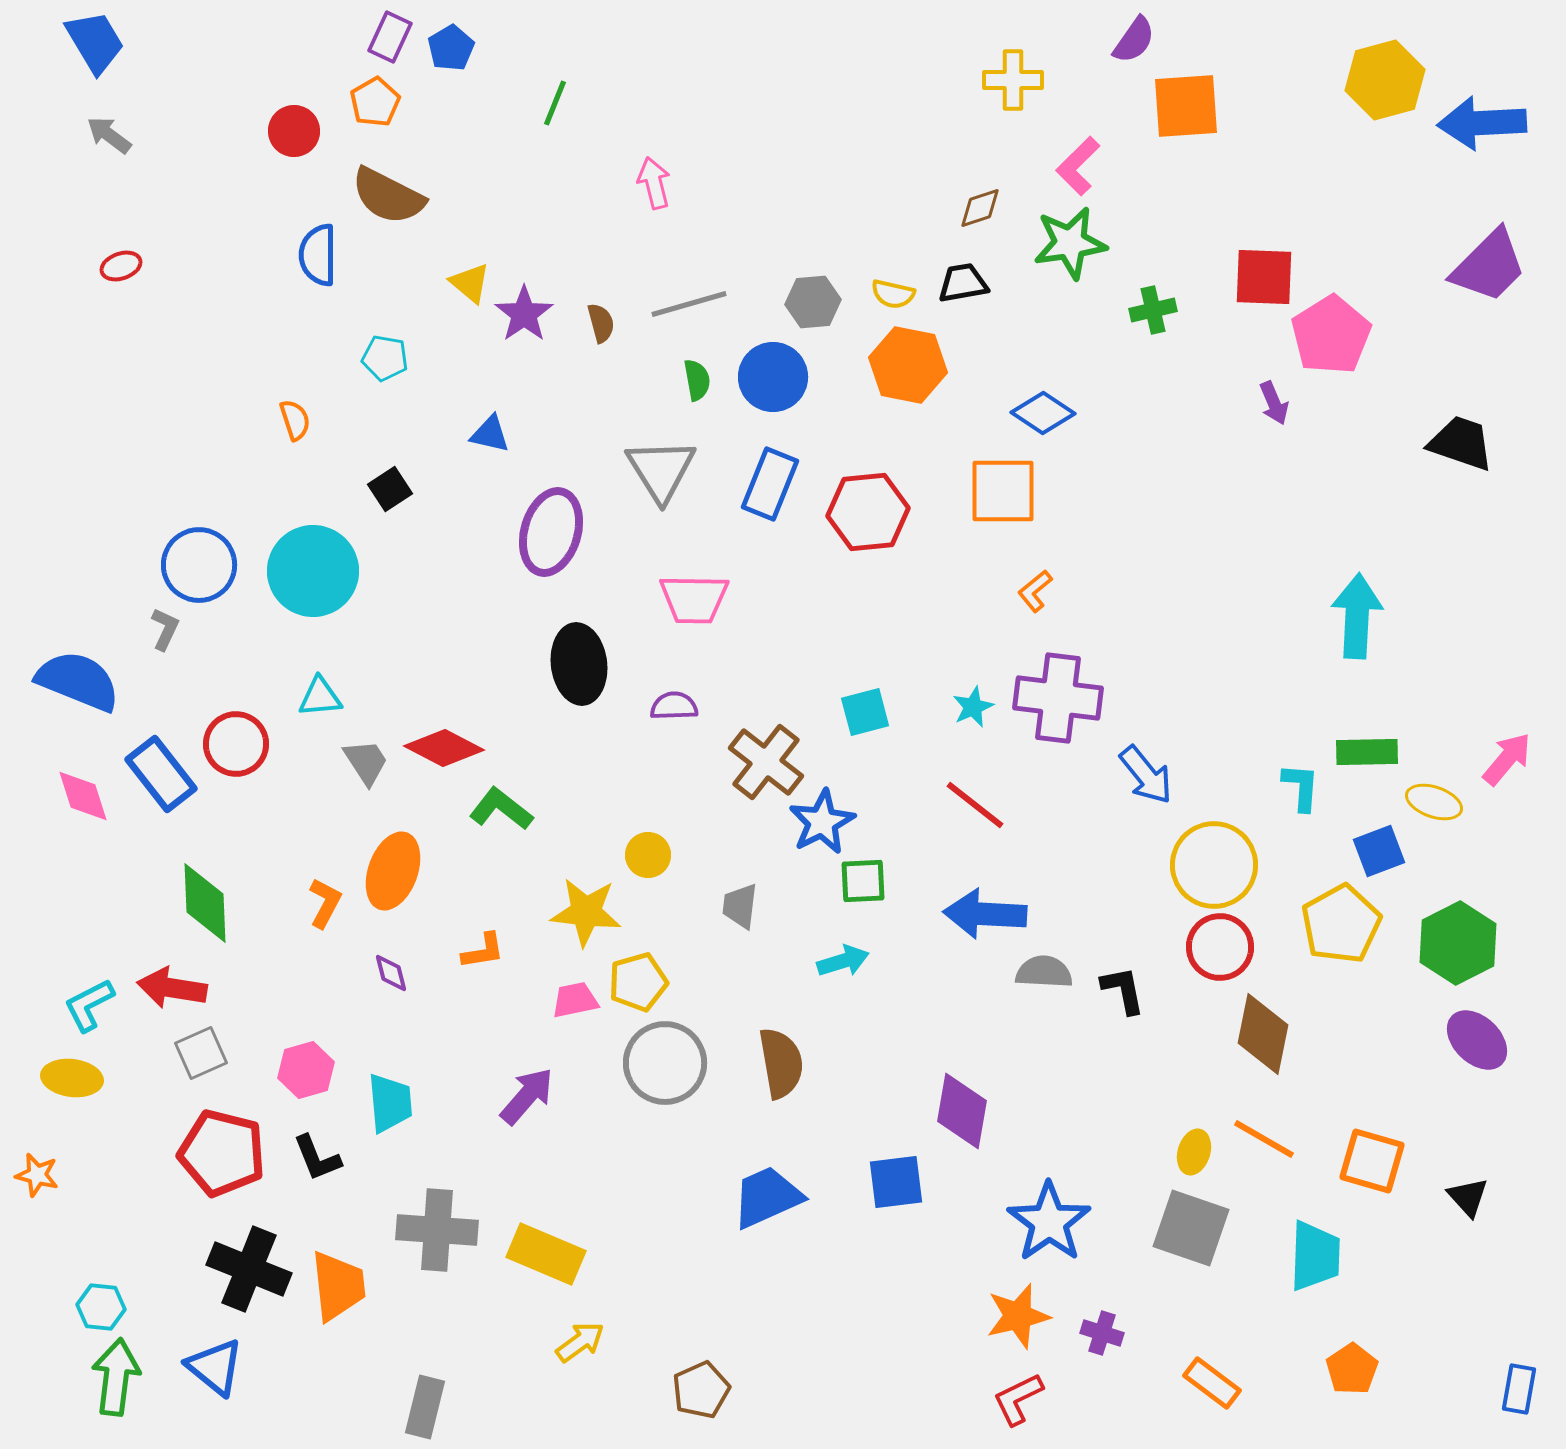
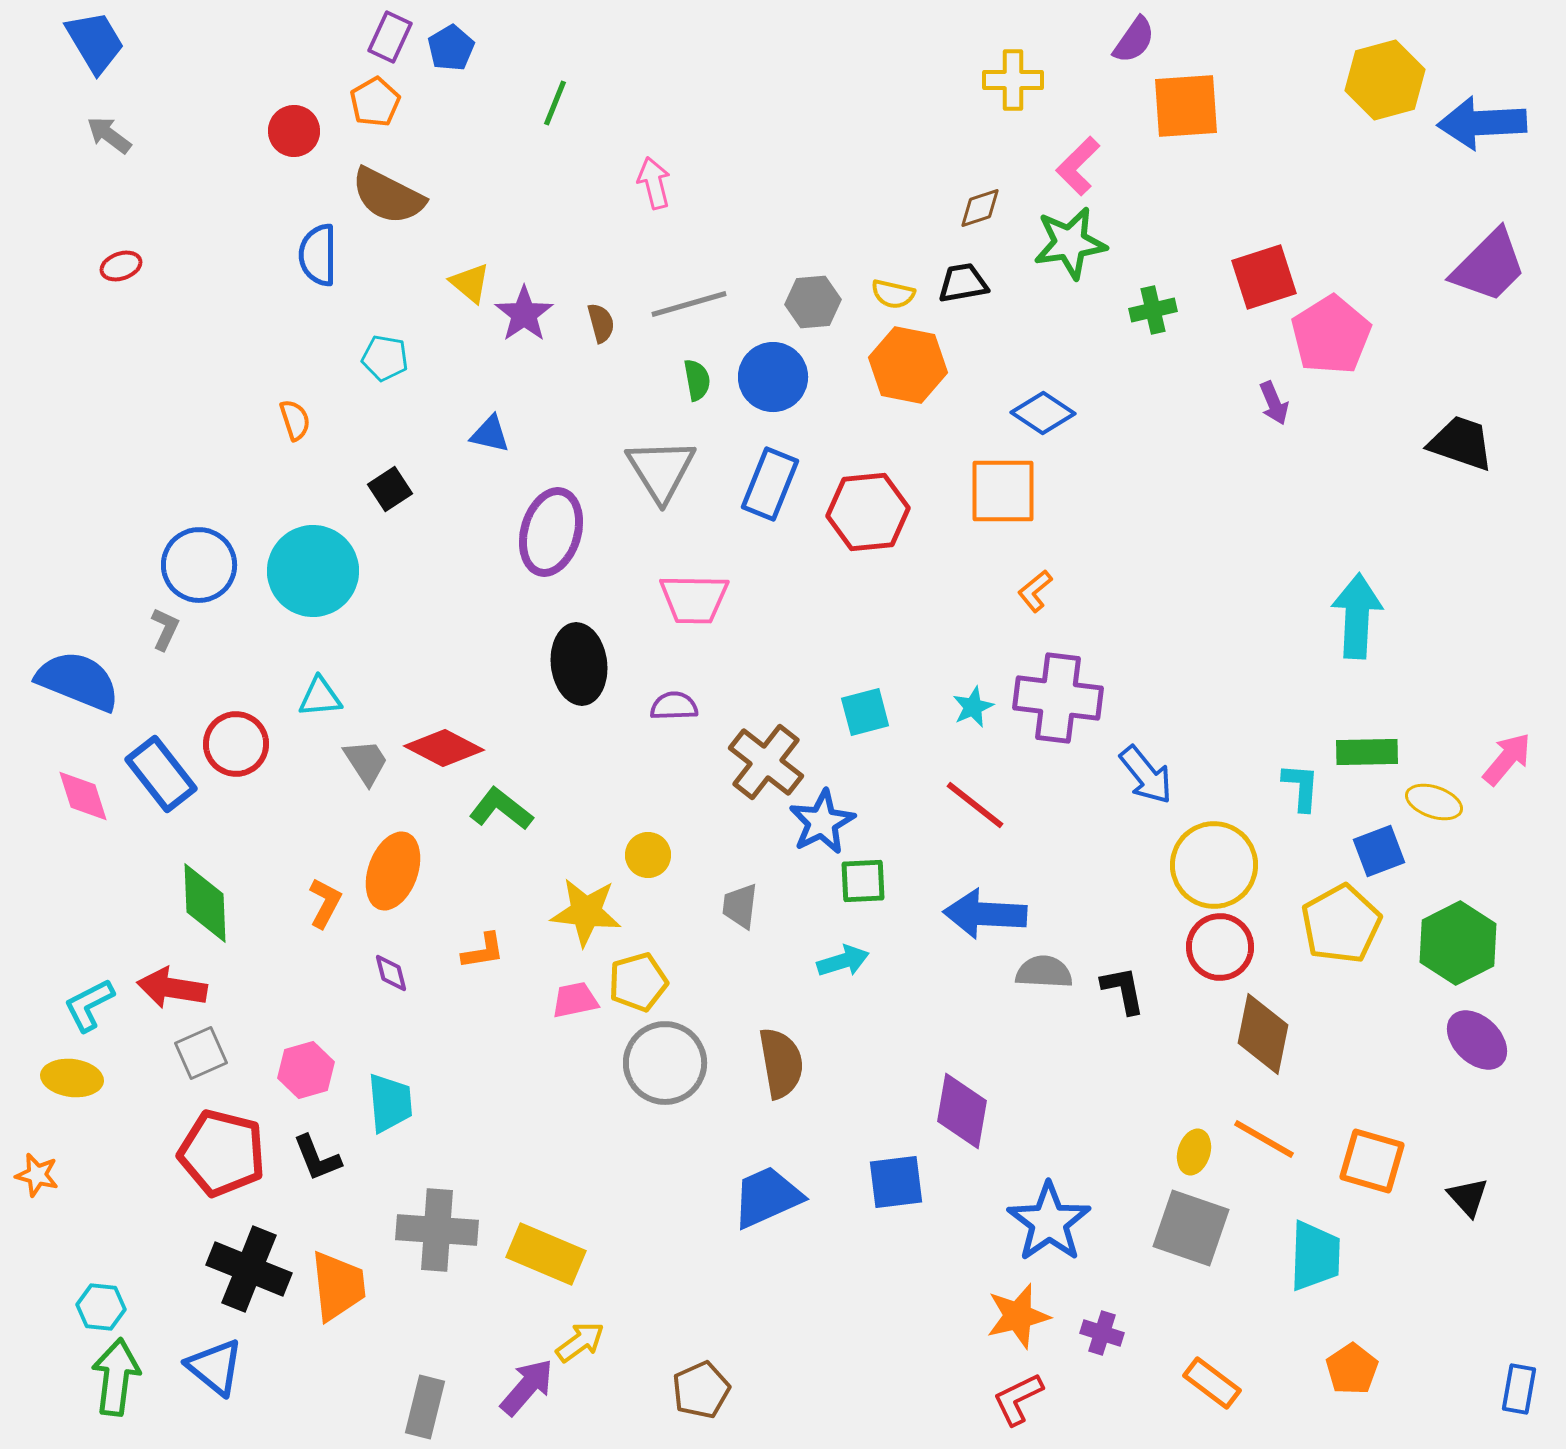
red square at (1264, 277): rotated 20 degrees counterclockwise
purple arrow at (527, 1096): moved 291 px down
